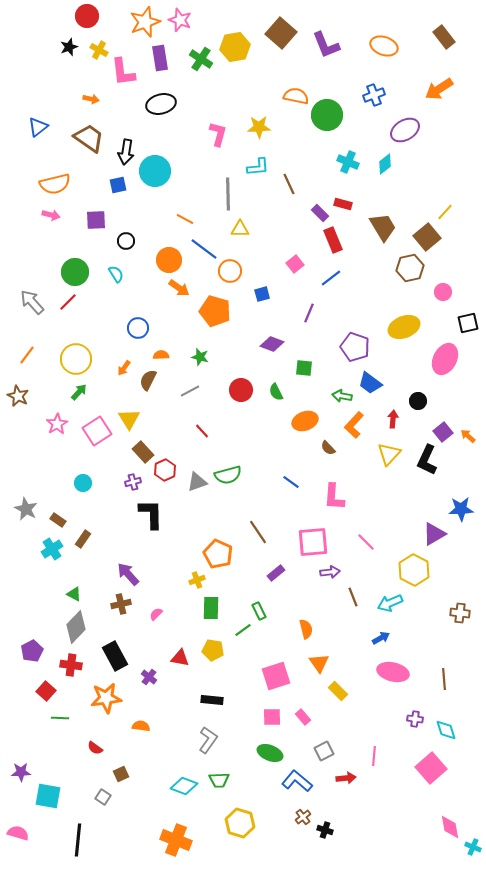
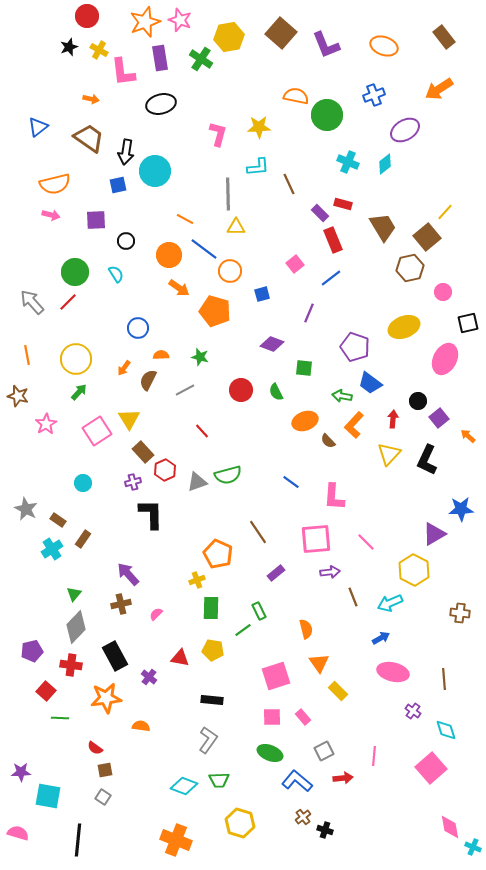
yellow hexagon at (235, 47): moved 6 px left, 10 px up
yellow triangle at (240, 229): moved 4 px left, 2 px up
orange circle at (169, 260): moved 5 px up
orange line at (27, 355): rotated 48 degrees counterclockwise
gray line at (190, 391): moved 5 px left, 1 px up
brown star at (18, 396): rotated 10 degrees counterclockwise
pink star at (57, 424): moved 11 px left
purple square at (443, 432): moved 4 px left, 14 px up
brown semicircle at (328, 448): moved 7 px up
pink square at (313, 542): moved 3 px right, 3 px up
green triangle at (74, 594): rotated 42 degrees clockwise
purple pentagon at (32, 651): rotated 15 degrees clockwise
purple cross at (415, 719): moved 2 px left, 8 px up; rotated 28 degrees clockwise
brown square at (121, 774): moved 16 px left, 4 px up; rotated 14 degrees clockwise
red arrow at (346, 778): moved 3 px left
